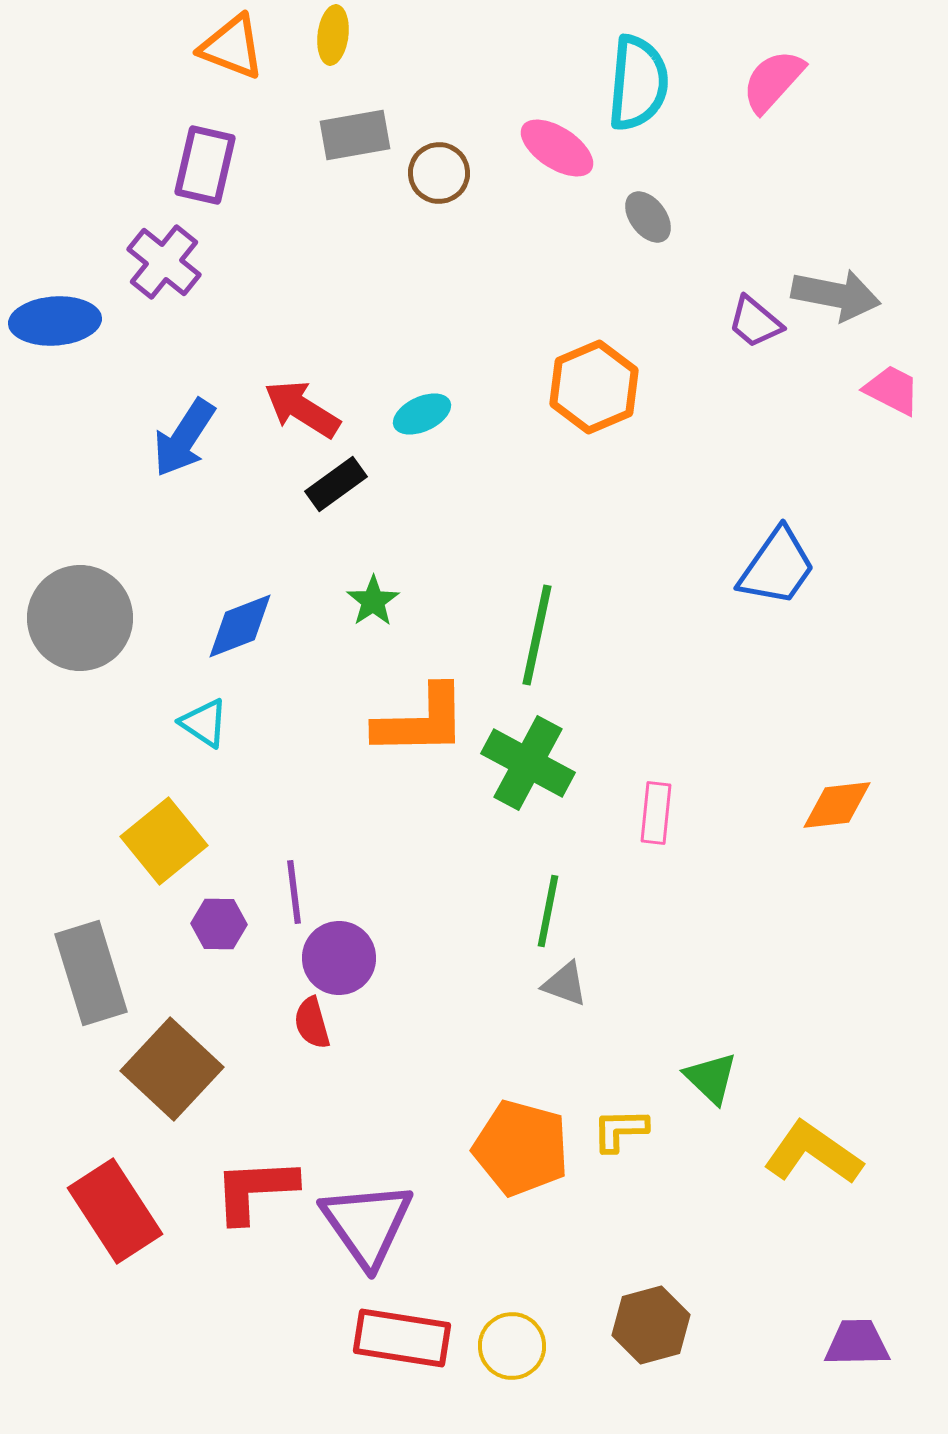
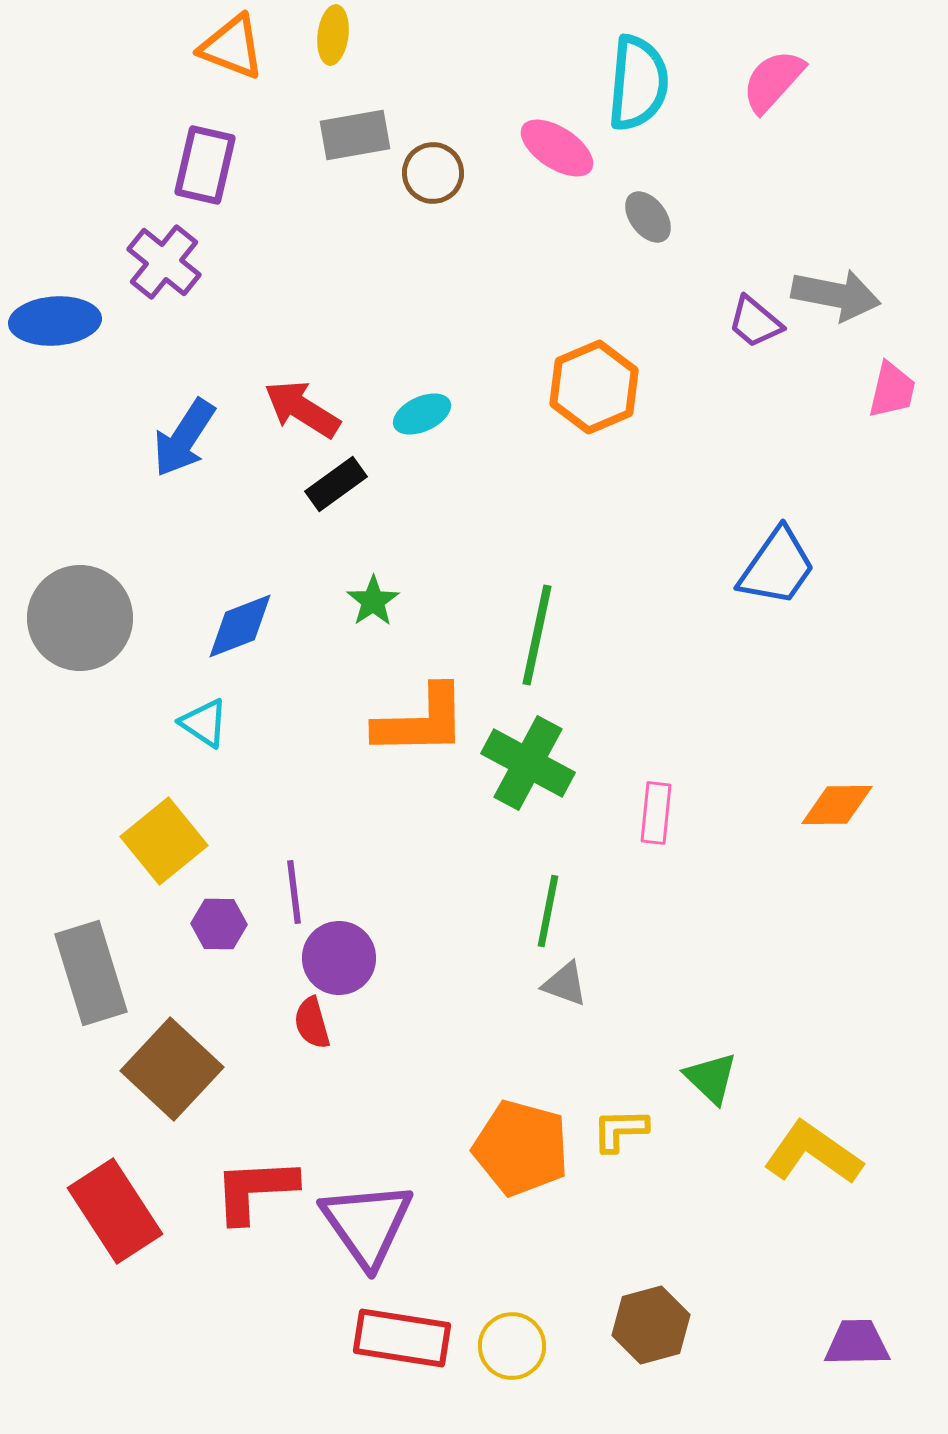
brown circle at (439, 173): moved 6 px left
pink trapezoid at (892, 390): rotated 76 degrees clockwise
orange diamond at (837, 805): rotated 6 degrees clockwise
